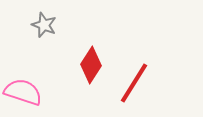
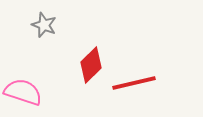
red diamond: rotated 12 degrees clockwise
red line: rotated 45 degrees clockwise
